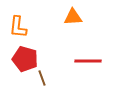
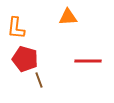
orange triangle: moved 5 px left
orange L-shape: moved 2 px left, 1 px down
brown line: moved 3 px left, 2 px down
